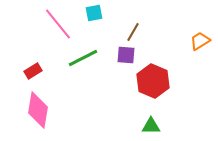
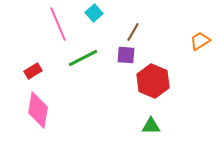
cyan square: rotated 30 degrees counterclockwise
pink line: rotated 16 degrees clockwise
